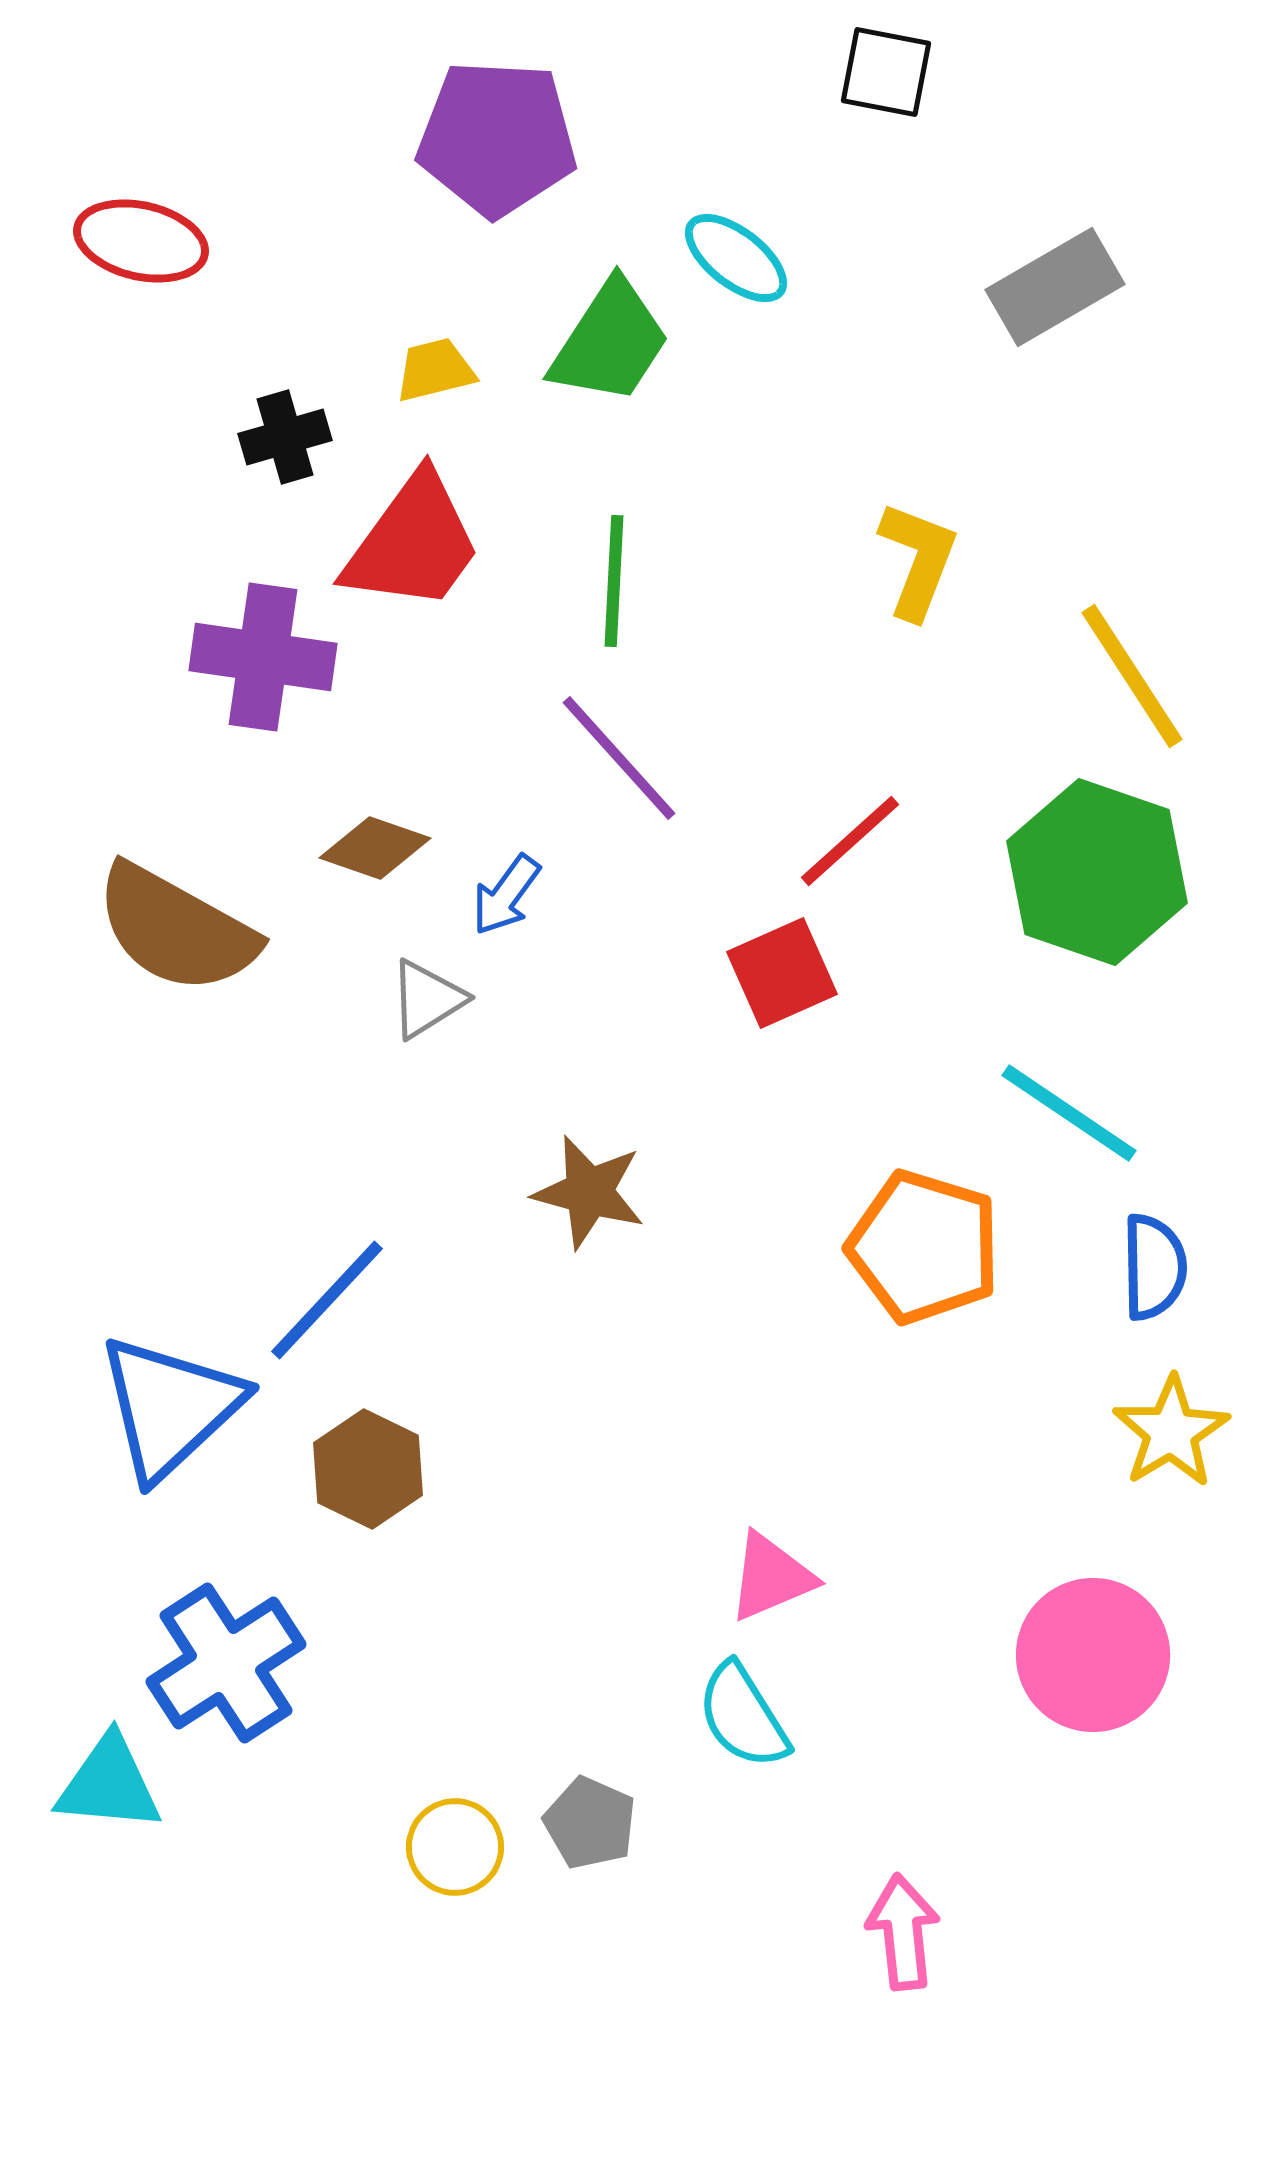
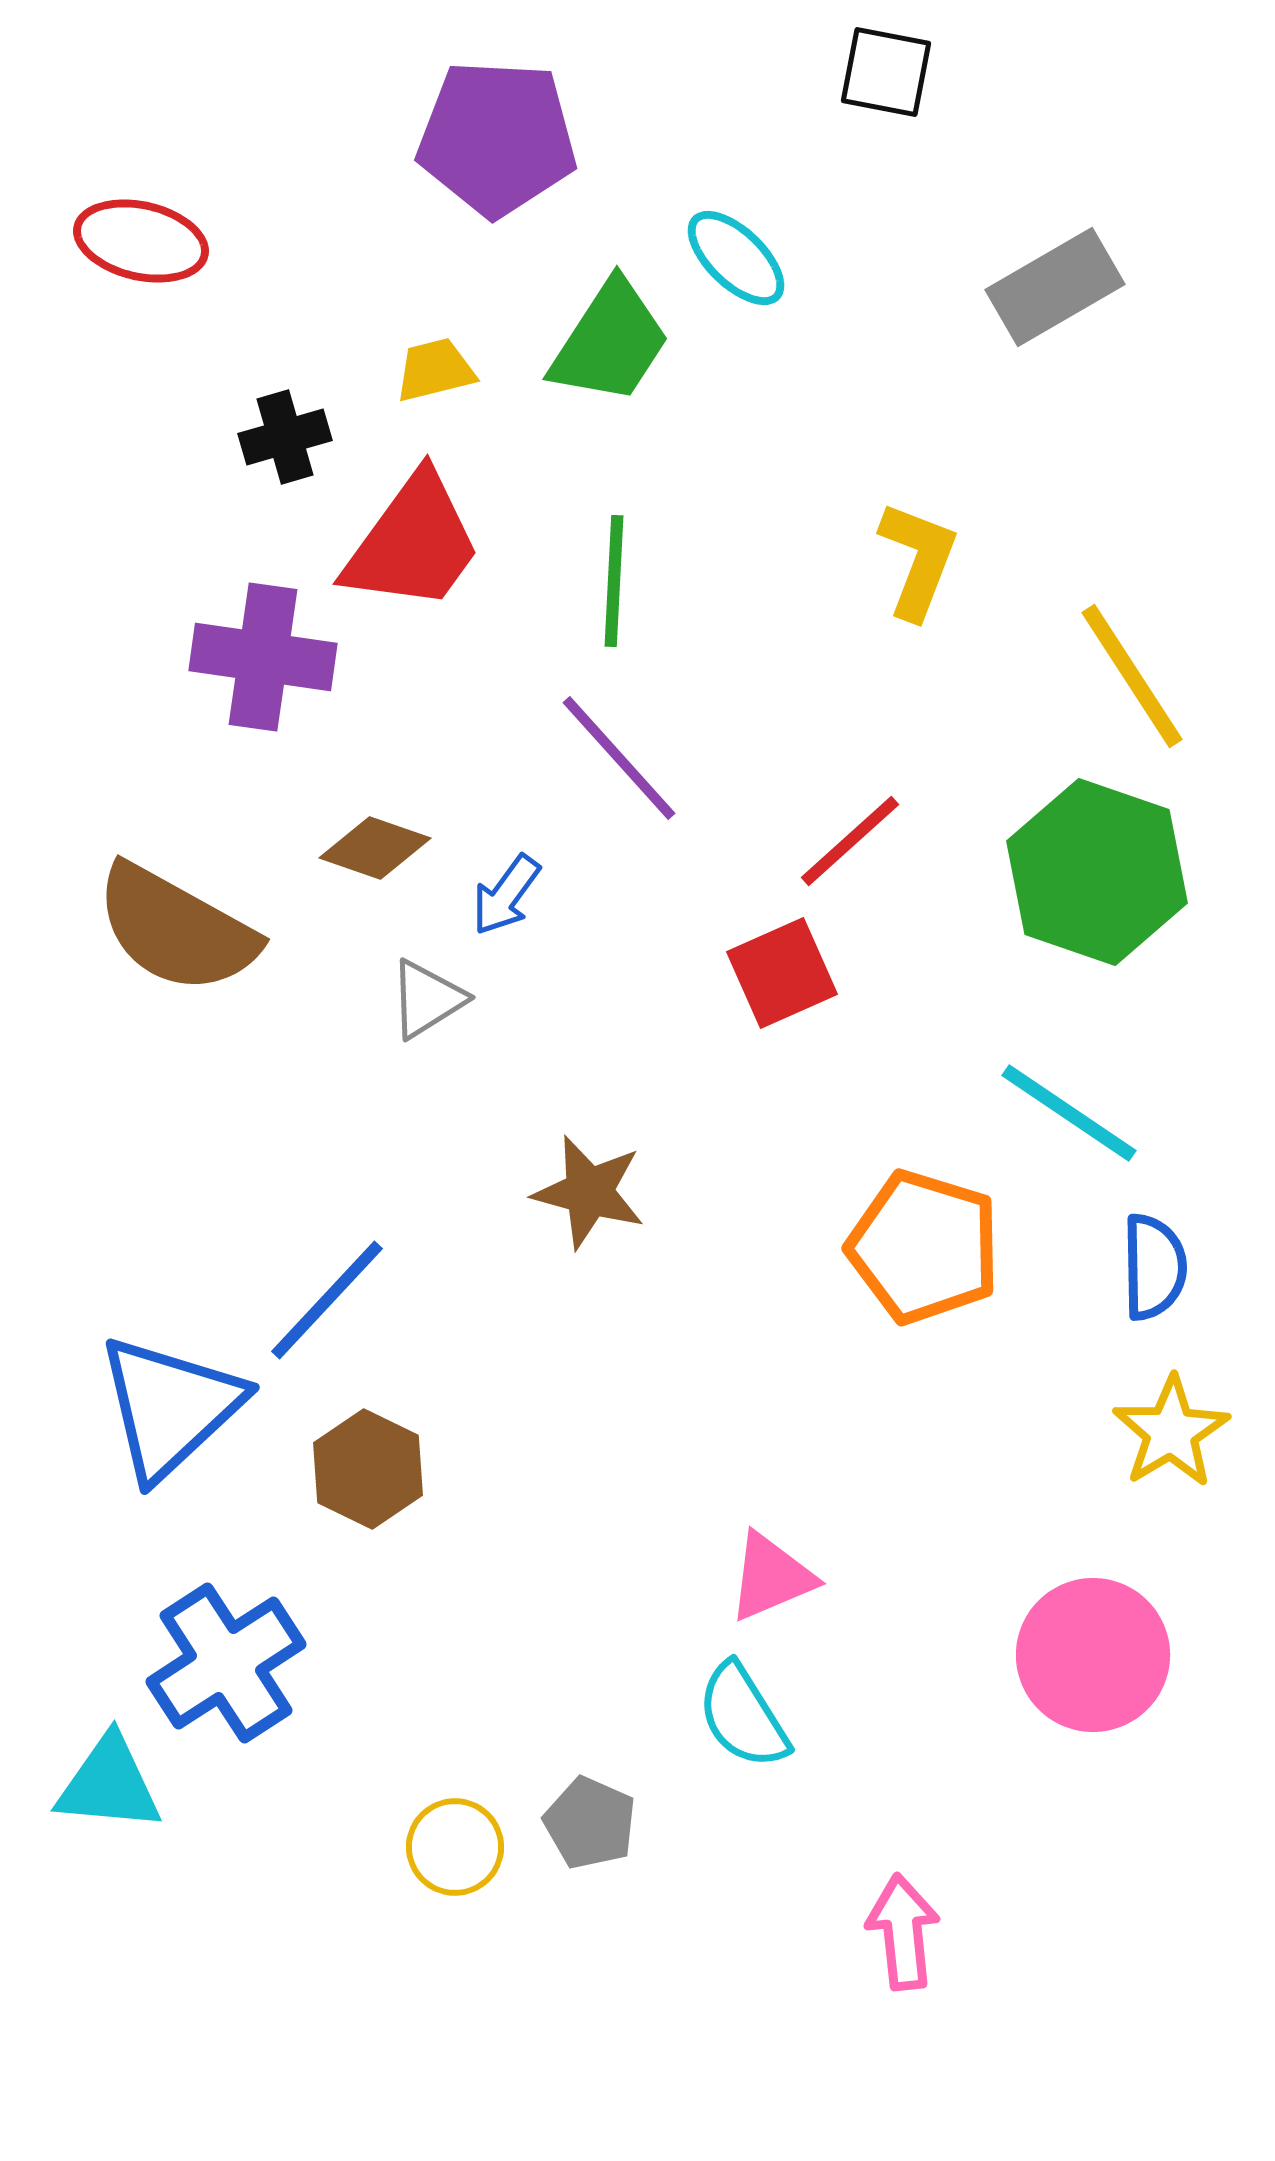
cyan ellipse: rotated 6 degrees clockwise
